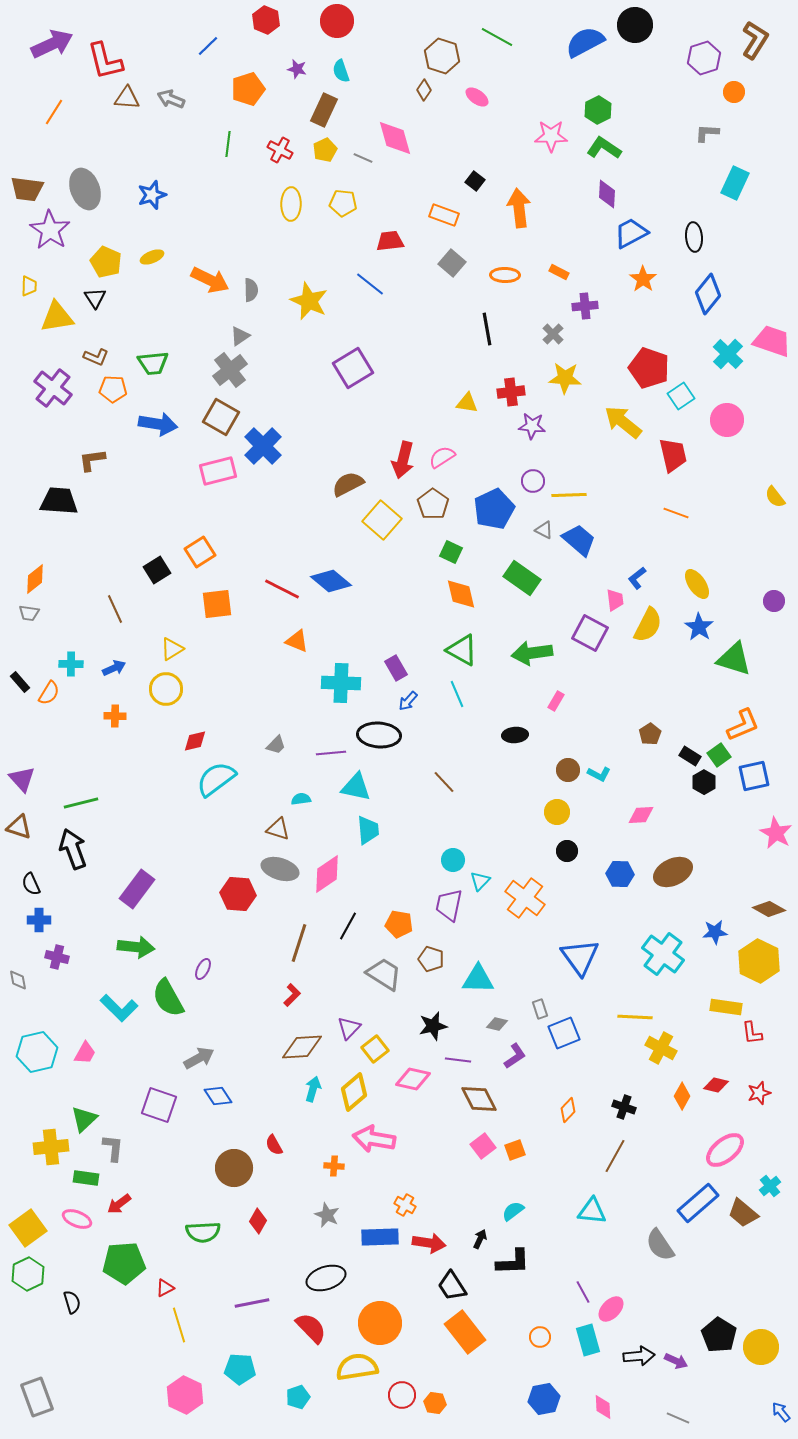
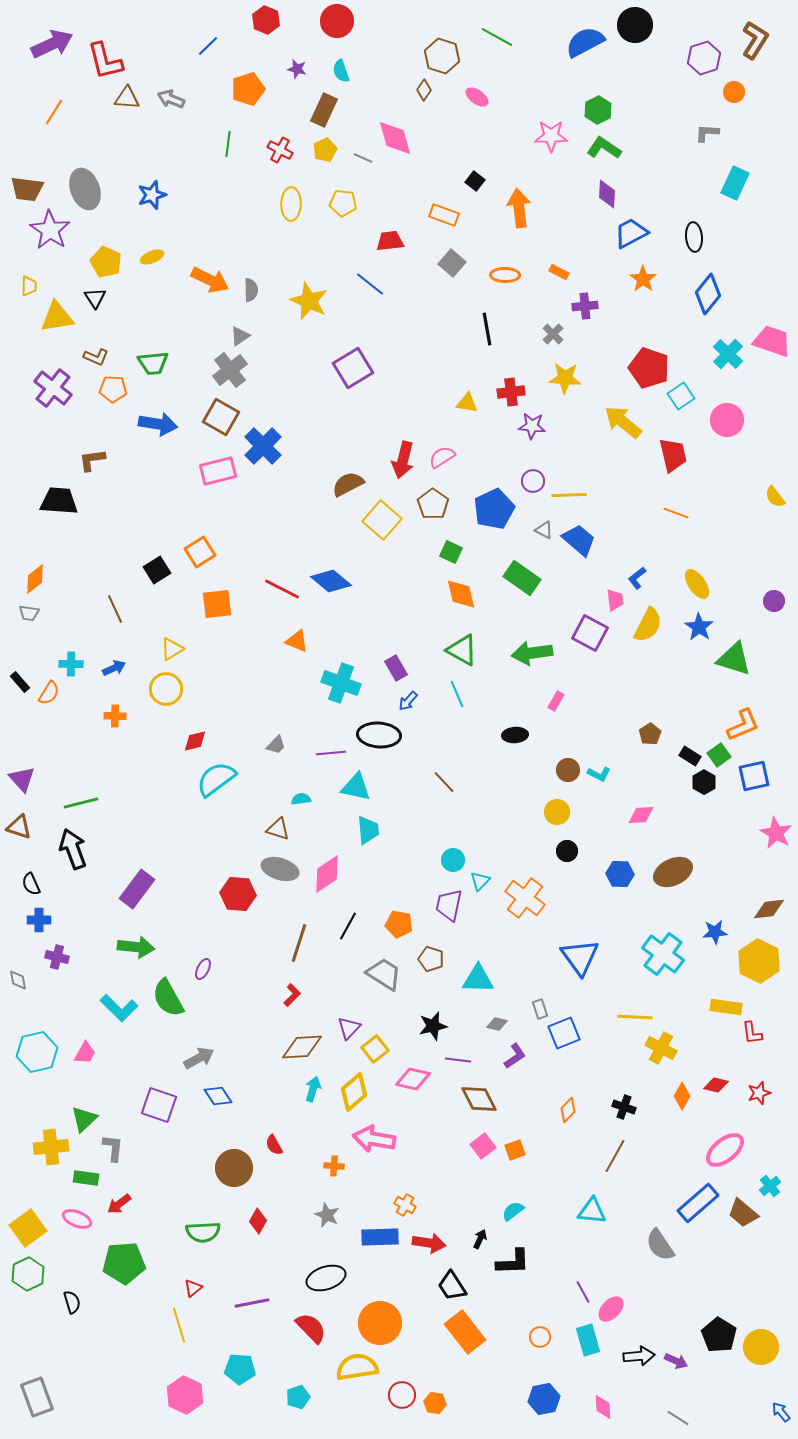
cyan cross at (341, 683): rotated 18 degrees clockwise
brown diamond at (769, 909): rotated 36 degrees counterclockwise
red triangle at (165, 1288): moved 28 px right; rotated 12 degrees counterclockwise
gray line at (678, 1418): rotated 10 degrees clockwise
